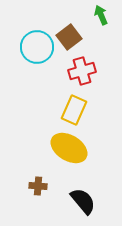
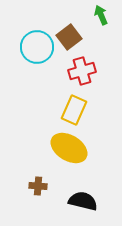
black semicircle: rotated 36 degrees counterclockwise
